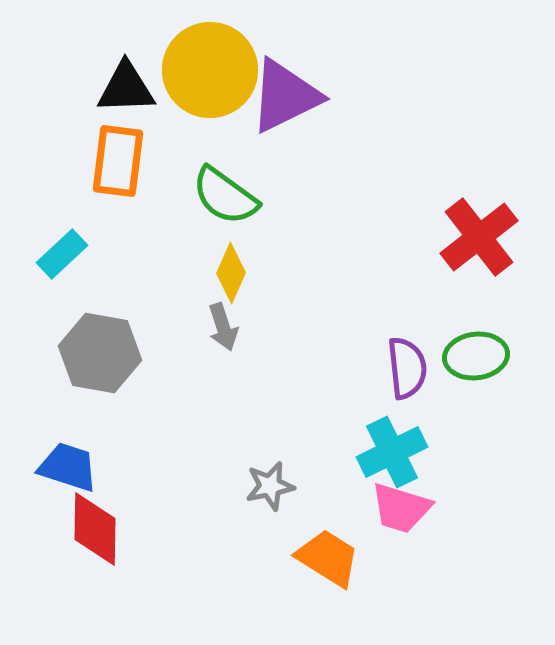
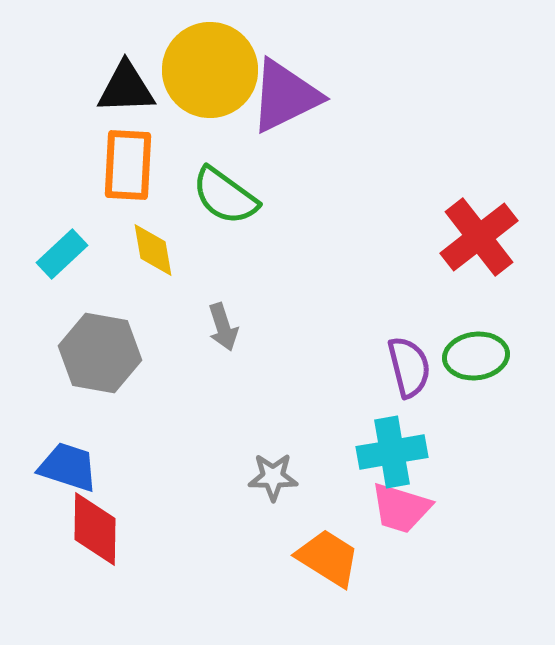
orange rectangle: moved 10 px right, 4 px down; rotated 4 degrees counterclockwise
yellow diamond: moved 78 px left, 23 px up; rotated 34 degrees counterclockwise
purple semicircle: moved 2 px right, 1 px up; rotated 8 degrees counterclockwise
cyan cross: rotated 16 degrees clockwise
gray star: moved 3 px right, 9 px up; rotated 12 degrees clockwise
